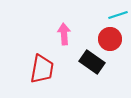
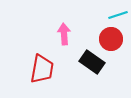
red circle: moved 1 px right
